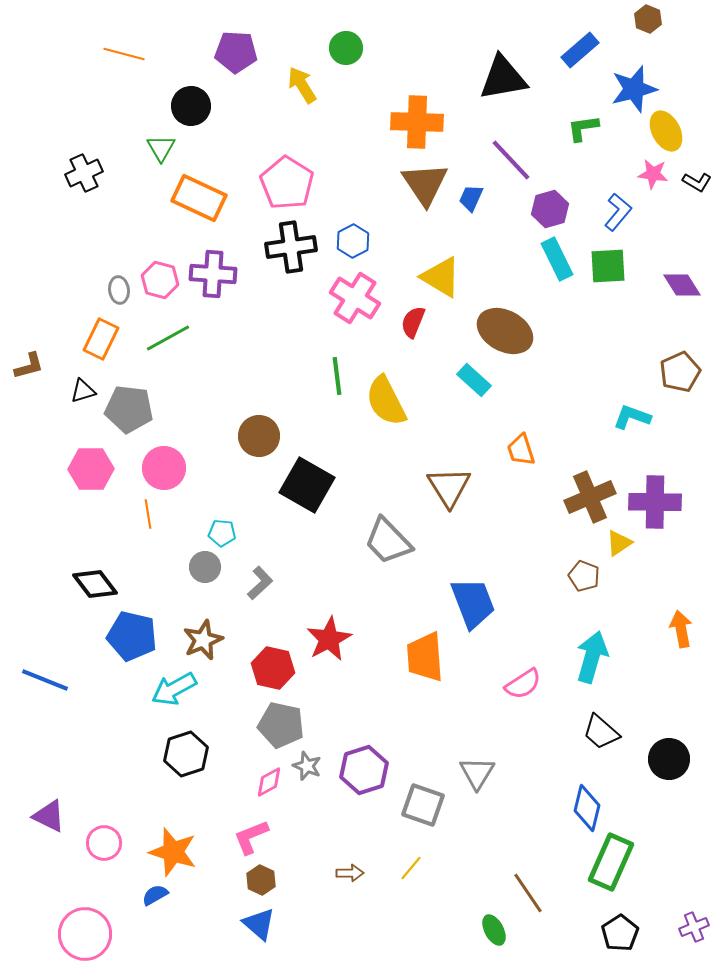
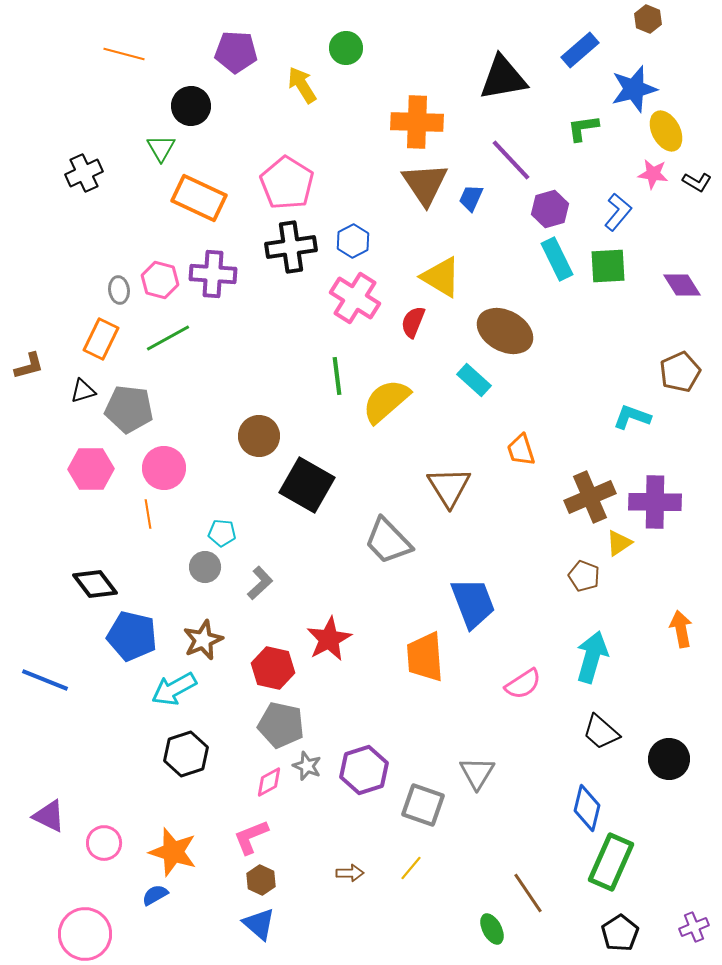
yellow semicircle at (386, 401): rotated 76 degrees clockwise
green ellipse at (494, 930): moved 2 px left, 1 px up
